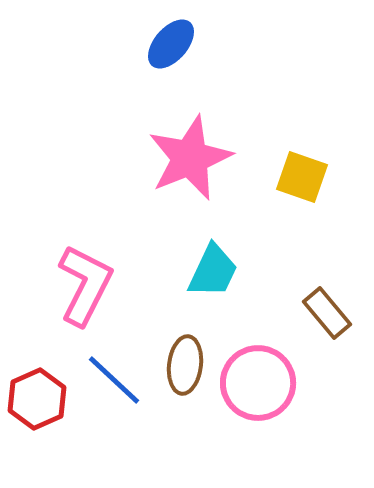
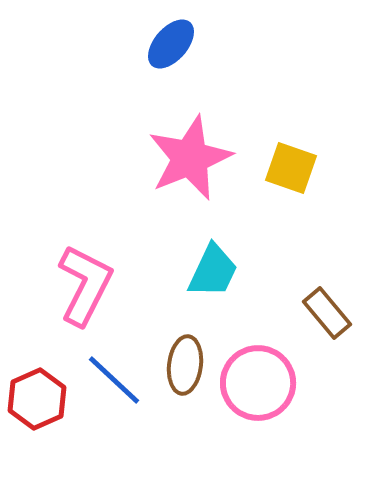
yellow square: moved 11 px left, 9 px up
